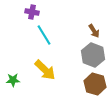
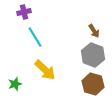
purple cross: moved 8 px left; rotated 24 degrees counterclockwise
cyan line: moved 9 px left, 2 px down
green star: moved 2 px right, 4 px down; rotated 16 degrees counterclockwise
brown hexagon: moved 2 px left
